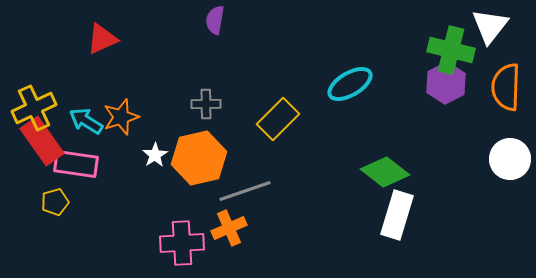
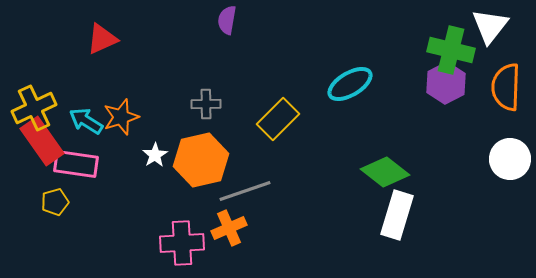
purple semicircle: moved 12 px right
orange hexagon: moved 2 px right, 2 px down
